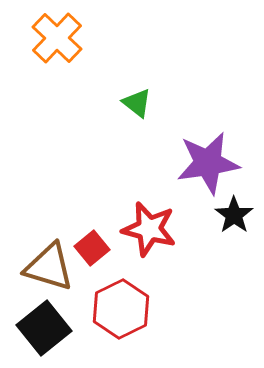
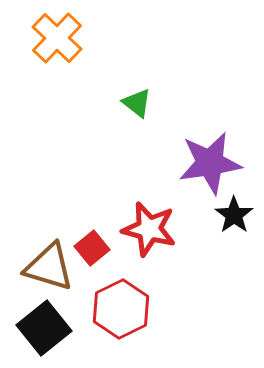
purple star: moved 2 px right
